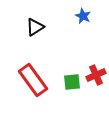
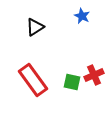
blue star: moved 1 px left
red cross: moved 2 px left
green square: rotated 18 degrees clockwise
